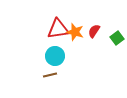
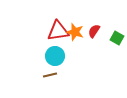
red triangle: moved 2 px down
green square: rotated 24 degrees counterclockwise
